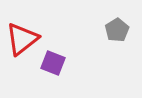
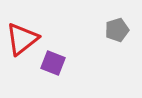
gray pentagon: rotated 15 degrees clockwise
